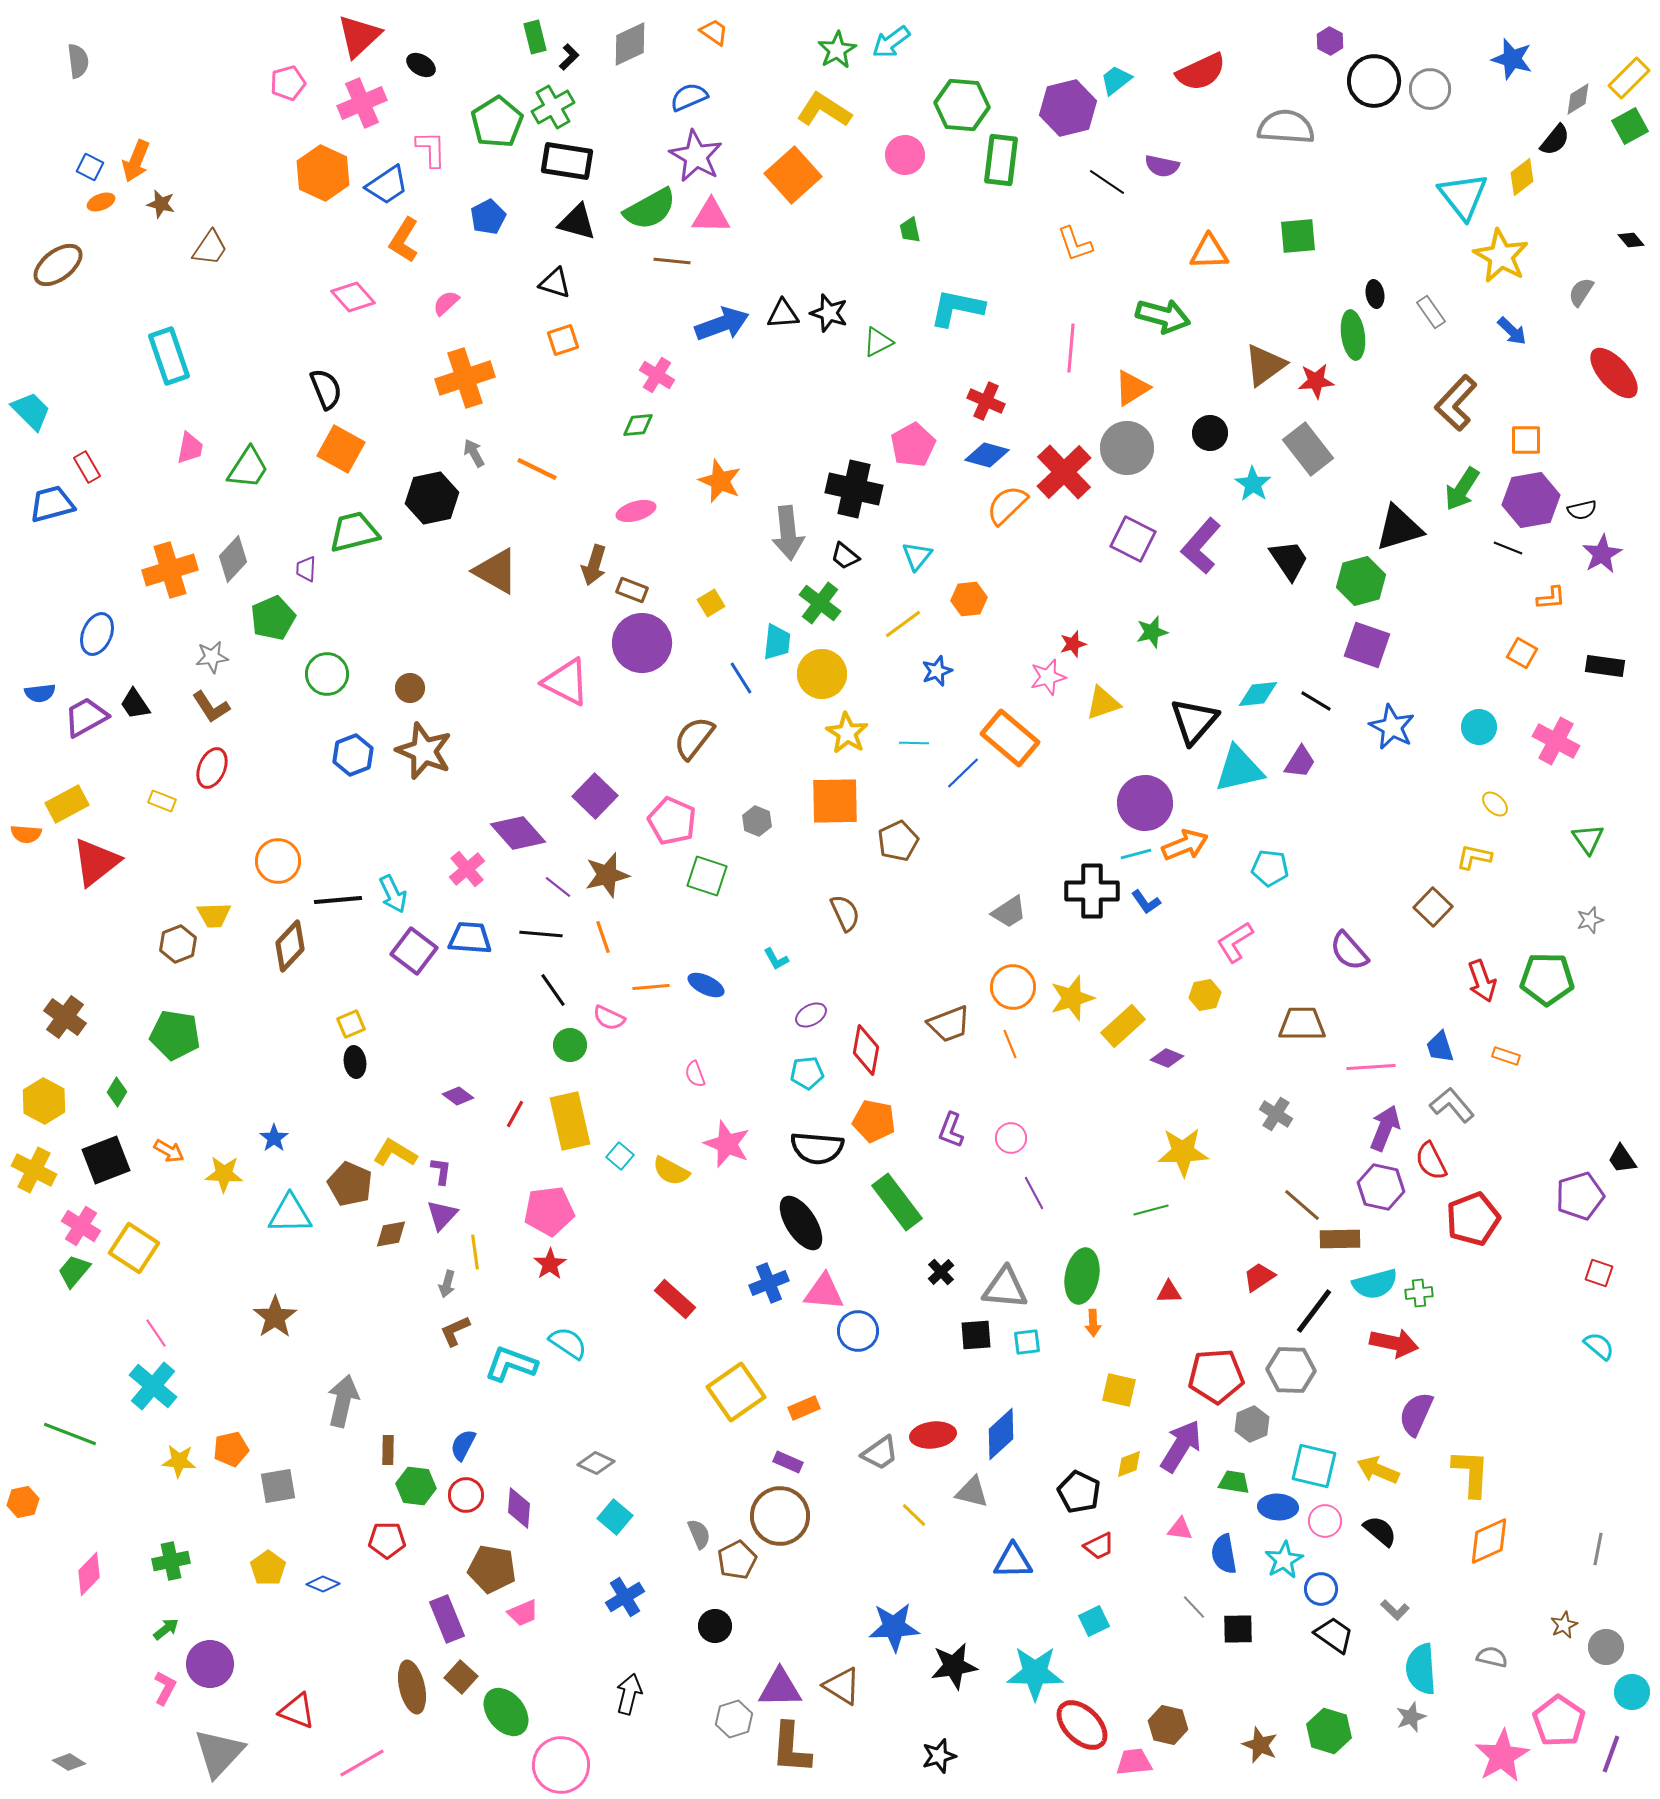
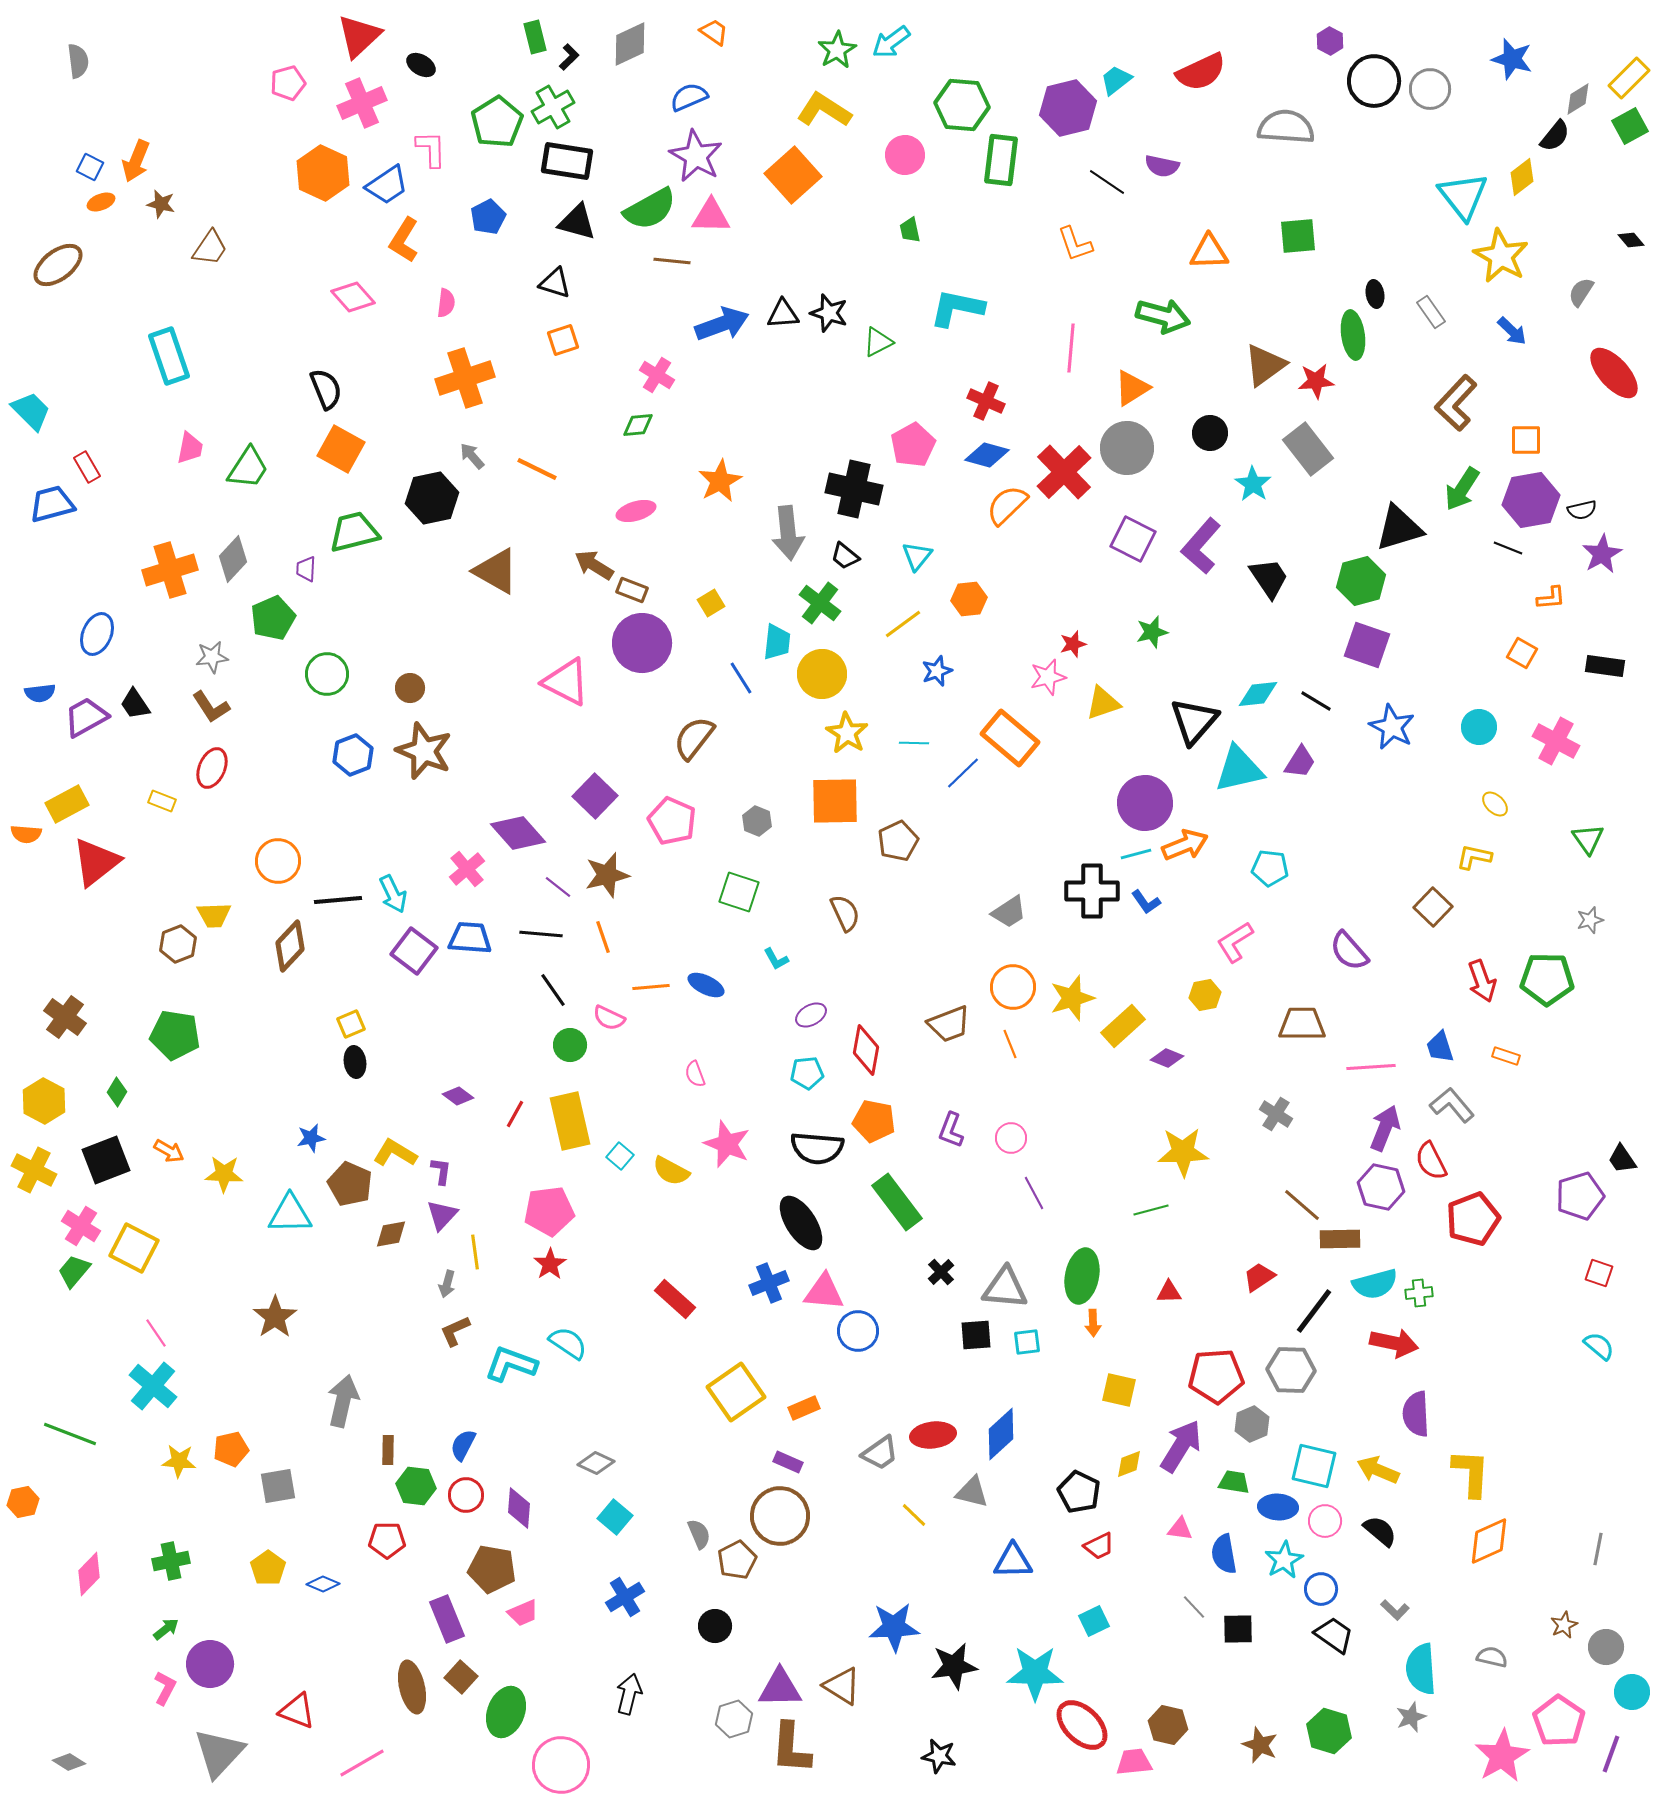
black semicircle at (1555, 140): moved 4 px up
pink semicircle at (446, 303): rotated 140 degrees clockwise
gray arrow at (474, 453): moved 2 px left, 3 px down; rotated 12 degrees counterclockwise
orange star at (720, 481): rotated 21 degrees clockwise
black trapezoid at (1289, 560): moved 20 px left, 18 px down
brown arrow at (594, 565): rotated 105 degrees clockwise
green square at (707, 876): moved 32 px right, 16 px down
blue star at (274, 1138): moved 37 px right; rotated 24 degrees clockwise
yellow square at (134, 1248): rotated 6 degrees counterclockwise
purple semicircle at (1416, 1414): rotated 27 degrees counterclockwise
green ellipse at (506, 1712): rotated 60 degrees clockwise
black star at (939, 1756): rotated 28 degrees clockwise
